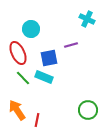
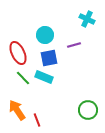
cyan circle: moved 14 px right, 6 px down
purple line: moved 3 px right
red line: rotated 32 degrees counterclockwise
